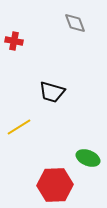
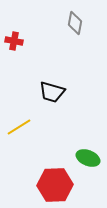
gray diamond: rotated 30 degrees clockwise
